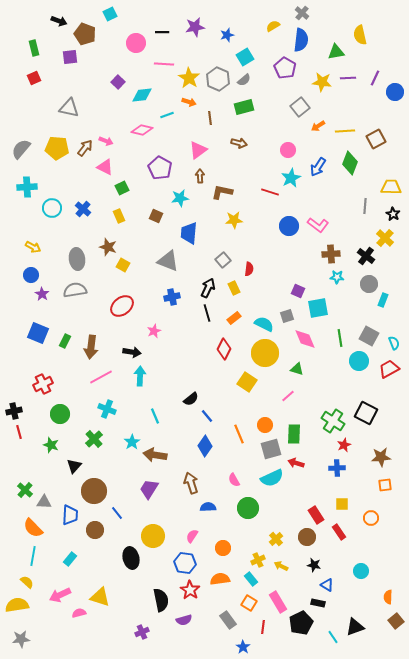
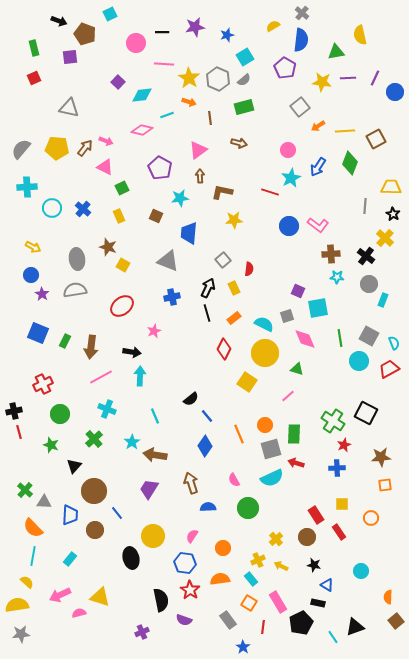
purple semicircle at (184, 620): rotated 35 degrees clockwise
gray star at (21, 639): moved 5 px up
